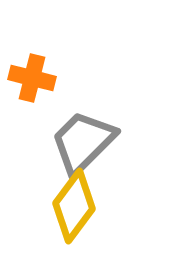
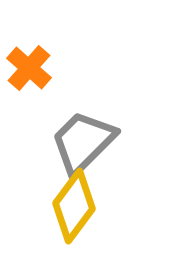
orange cross: moved 3 px left, 10 px up; rotated 27 degrees clockwise
